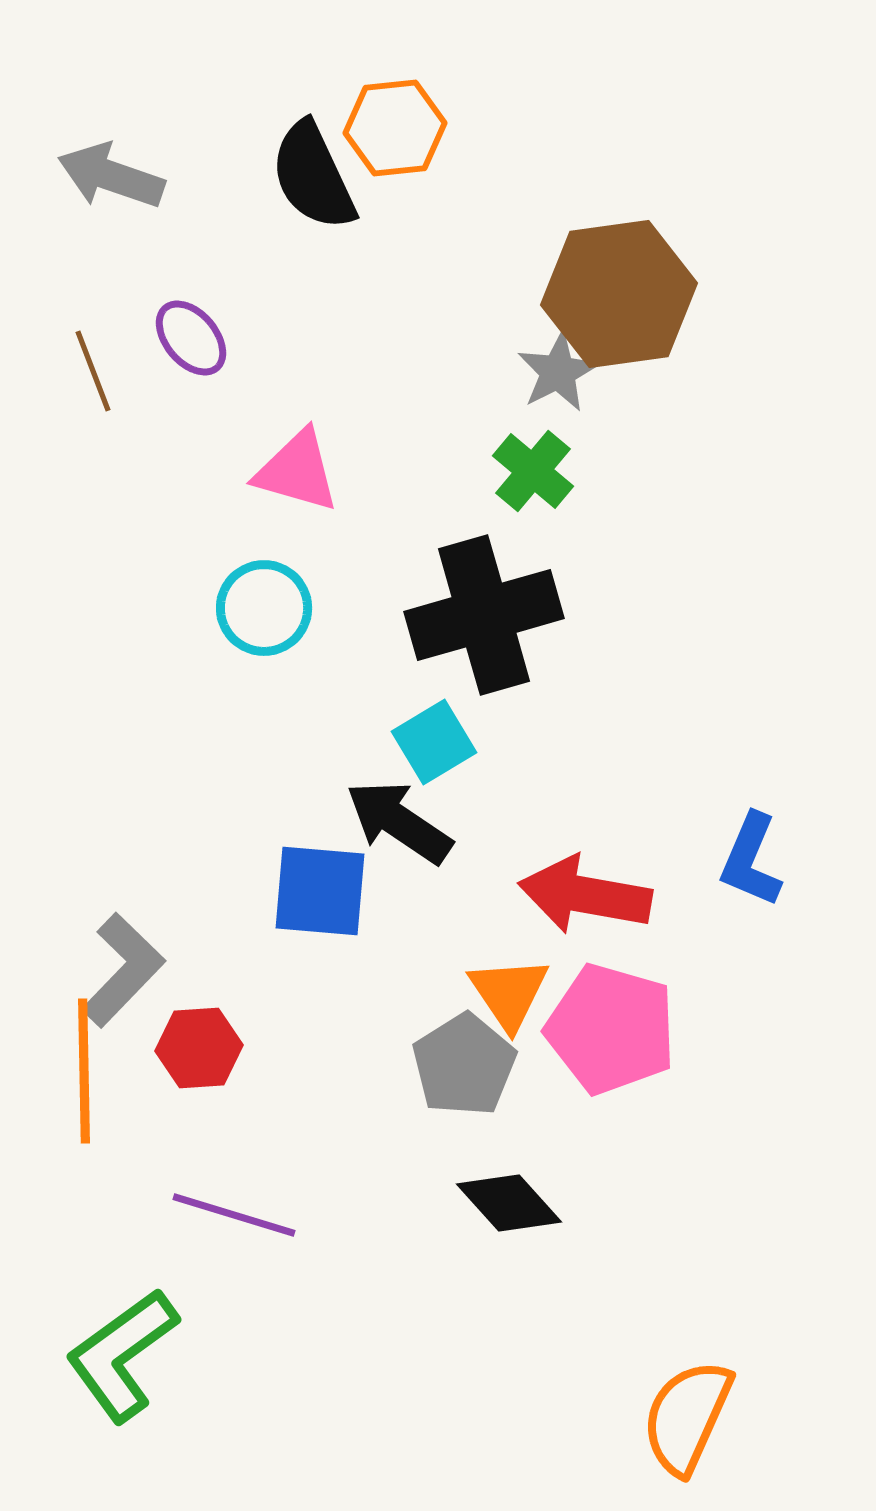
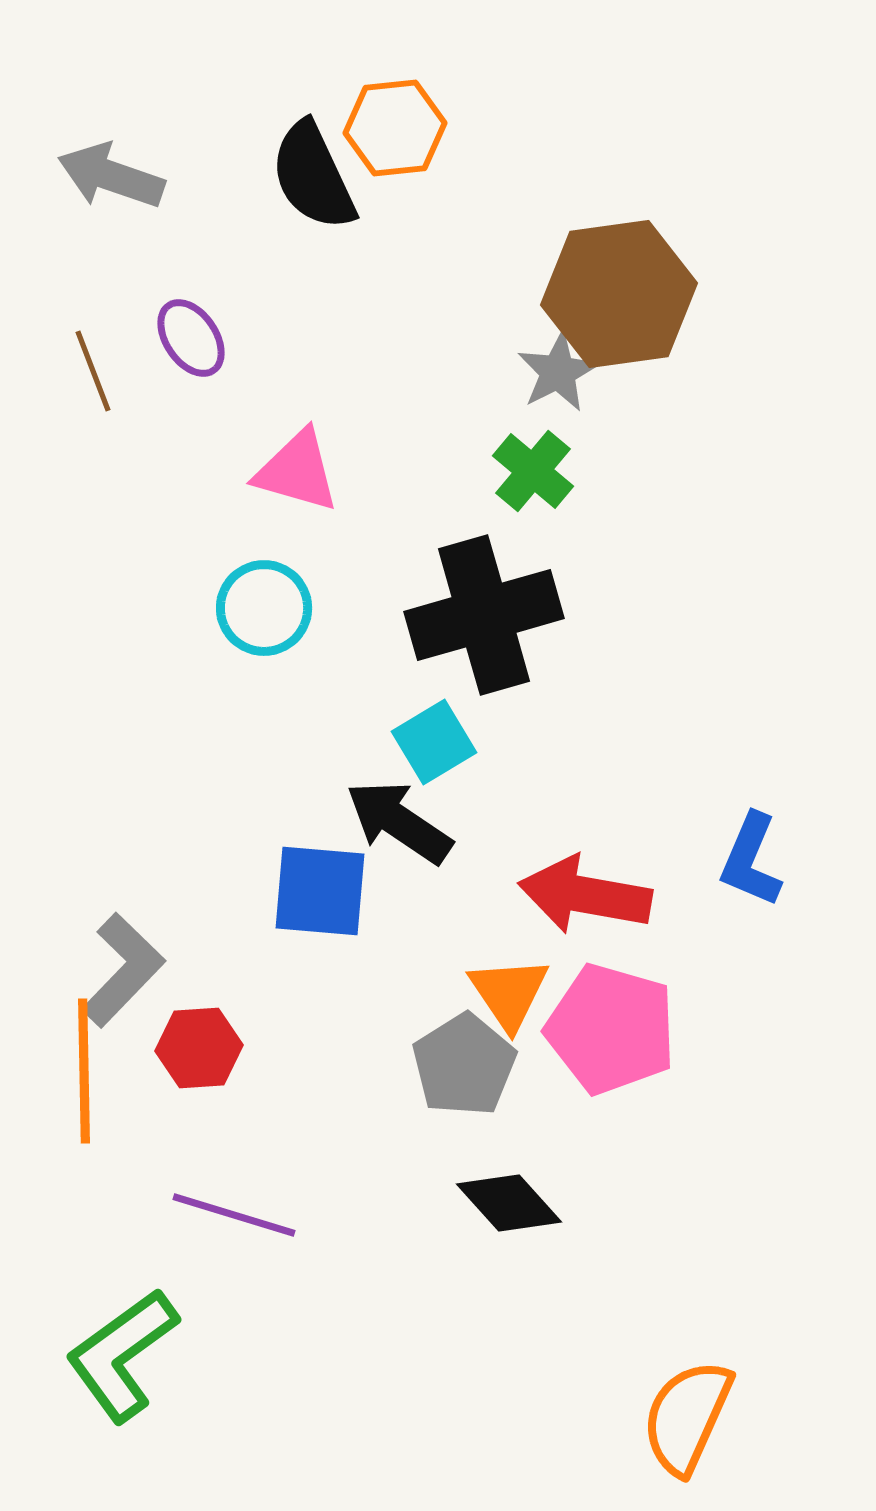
purple ellipse: rotated 6 degrees clockwise
